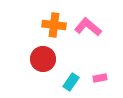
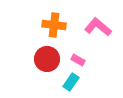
pink L-shape: moved 10 px right
red circle: moved 4 px right
pink rectangle: moved 22 px left, 18 px up; rotated 40 degrees clockwise
